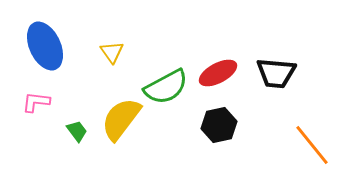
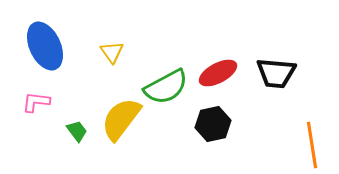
black hexagon: moved 6 px left, 1 px up
orange line: rotated 30 degrees clockwise
